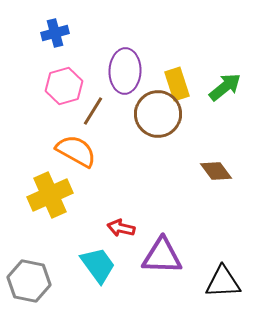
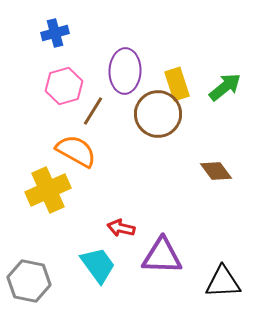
yellow cross: moved 2 px left, 5 px up
